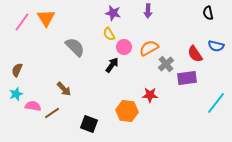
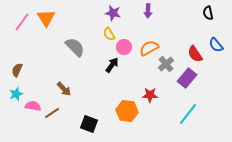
blue semicircle: moved 1 px up; rotated 35 degrees clockwise
purple rectangle: rotated 42 degrees counterclockwise
cyan line: moved 28 px left, 11 px down
